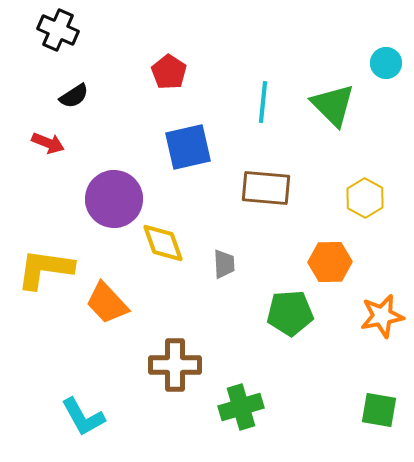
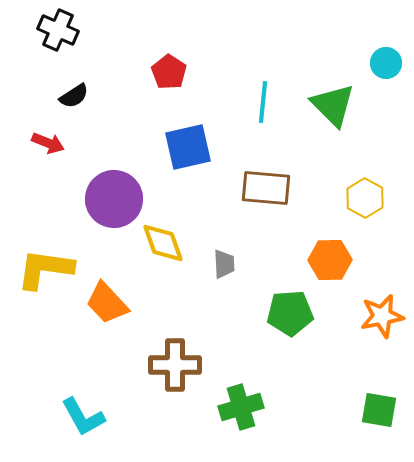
orange hexagon: moved 2 px up
